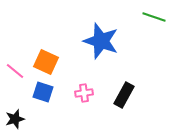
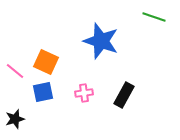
blue square: rotated 30 degrees counterclockwise
